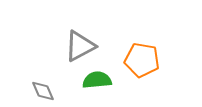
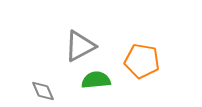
orange pentagon: moved 1 px down
green semicircle: moved 1 px left
